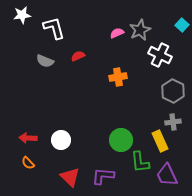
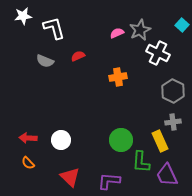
white star: moved 1 px right, 1 px down
white cross: moved 2 px left, 2 px up
green L-shape: moved 1 px right; rotated 10 degrees clockwise
purple L-shape: moved 6 px right, 5 px down
